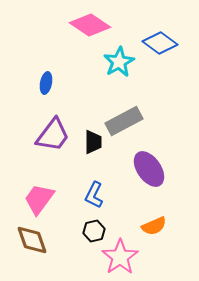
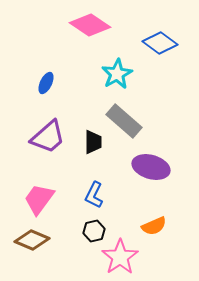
cyan star: moved 2 px left, 12 px down
blue ellipse: rotated 15 degrees clockwise
gray rectangle: rotated 69 degrees clockwise
purple trapezoid: moved 5 px left, 2 px down; rotated 12 degrees clockwise
purple ellipse: moved 2 px right, 2 px up; rotated 39 degrees counterclockwise
brown diamond: rotated 48 degrees counterclockwise
